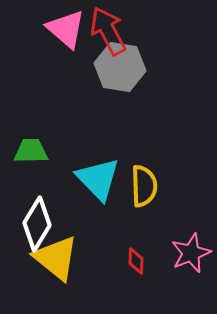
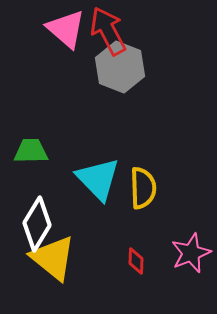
gray hexagon: rotated 12 degrees clockwise
yellow semicircle: moved 1 px left, 2 px down
yellow triangle: moved 3 px left
